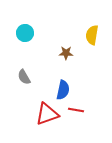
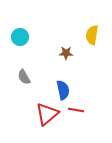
cyan circle: moved 5 px left, 4 px down
blue semicircle: rotated 24 degrees counterclockwise
red triangle: rotated 20 degrees counterclockwise
